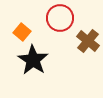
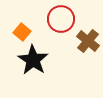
red circle: moved 1 px right, 1 px down
